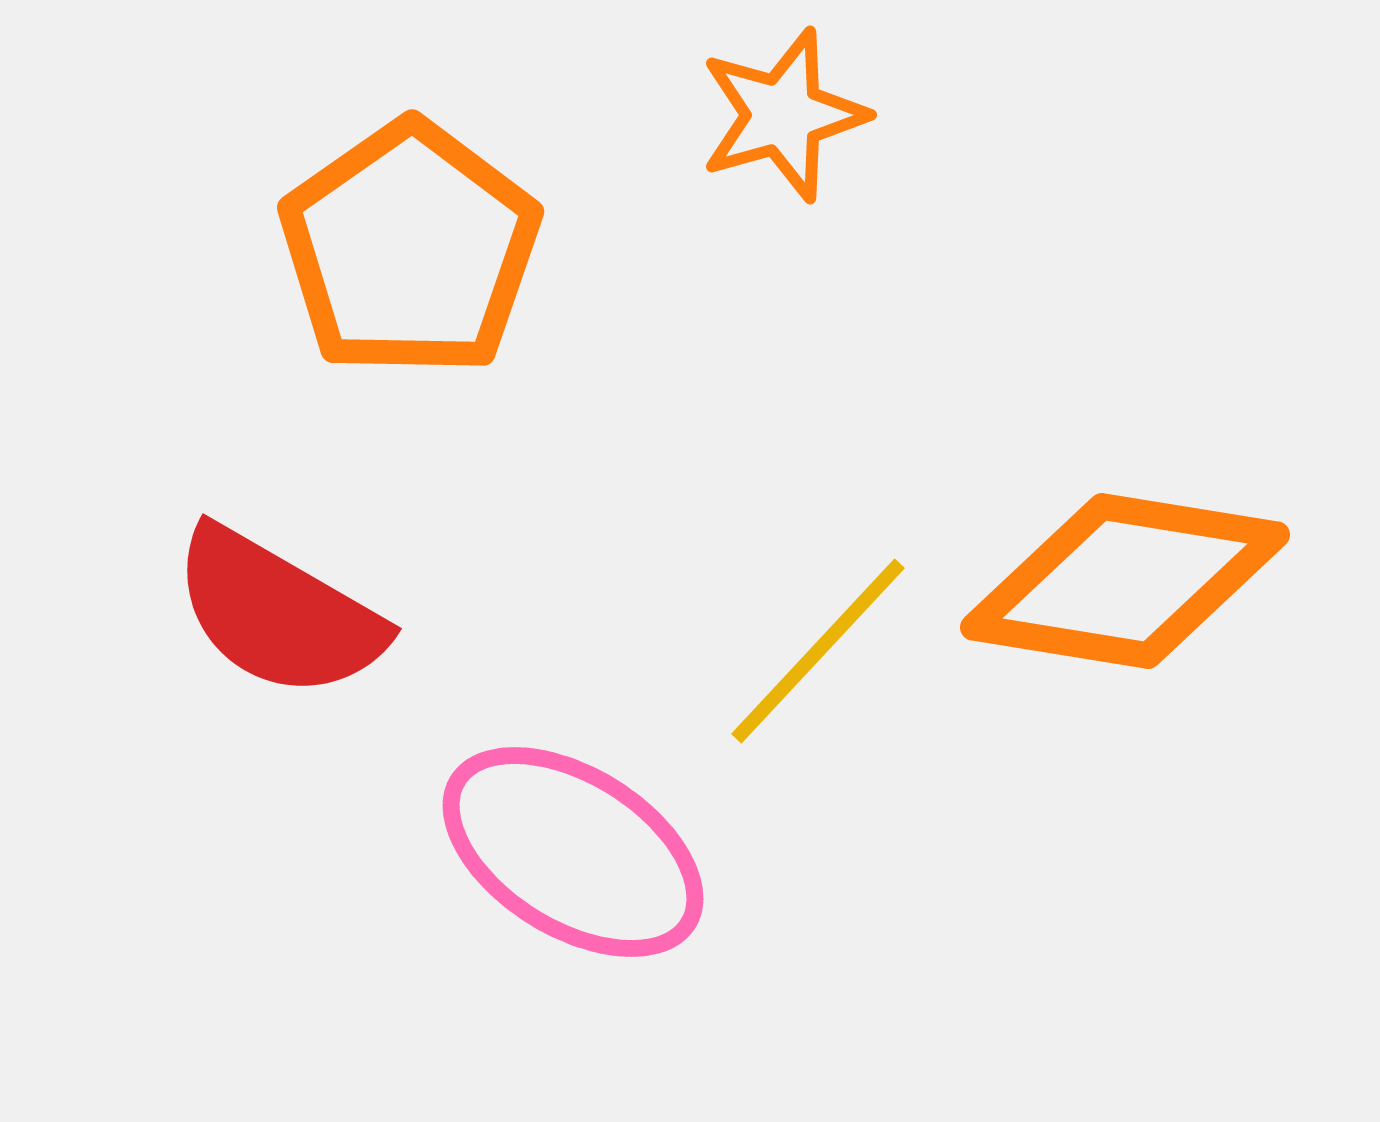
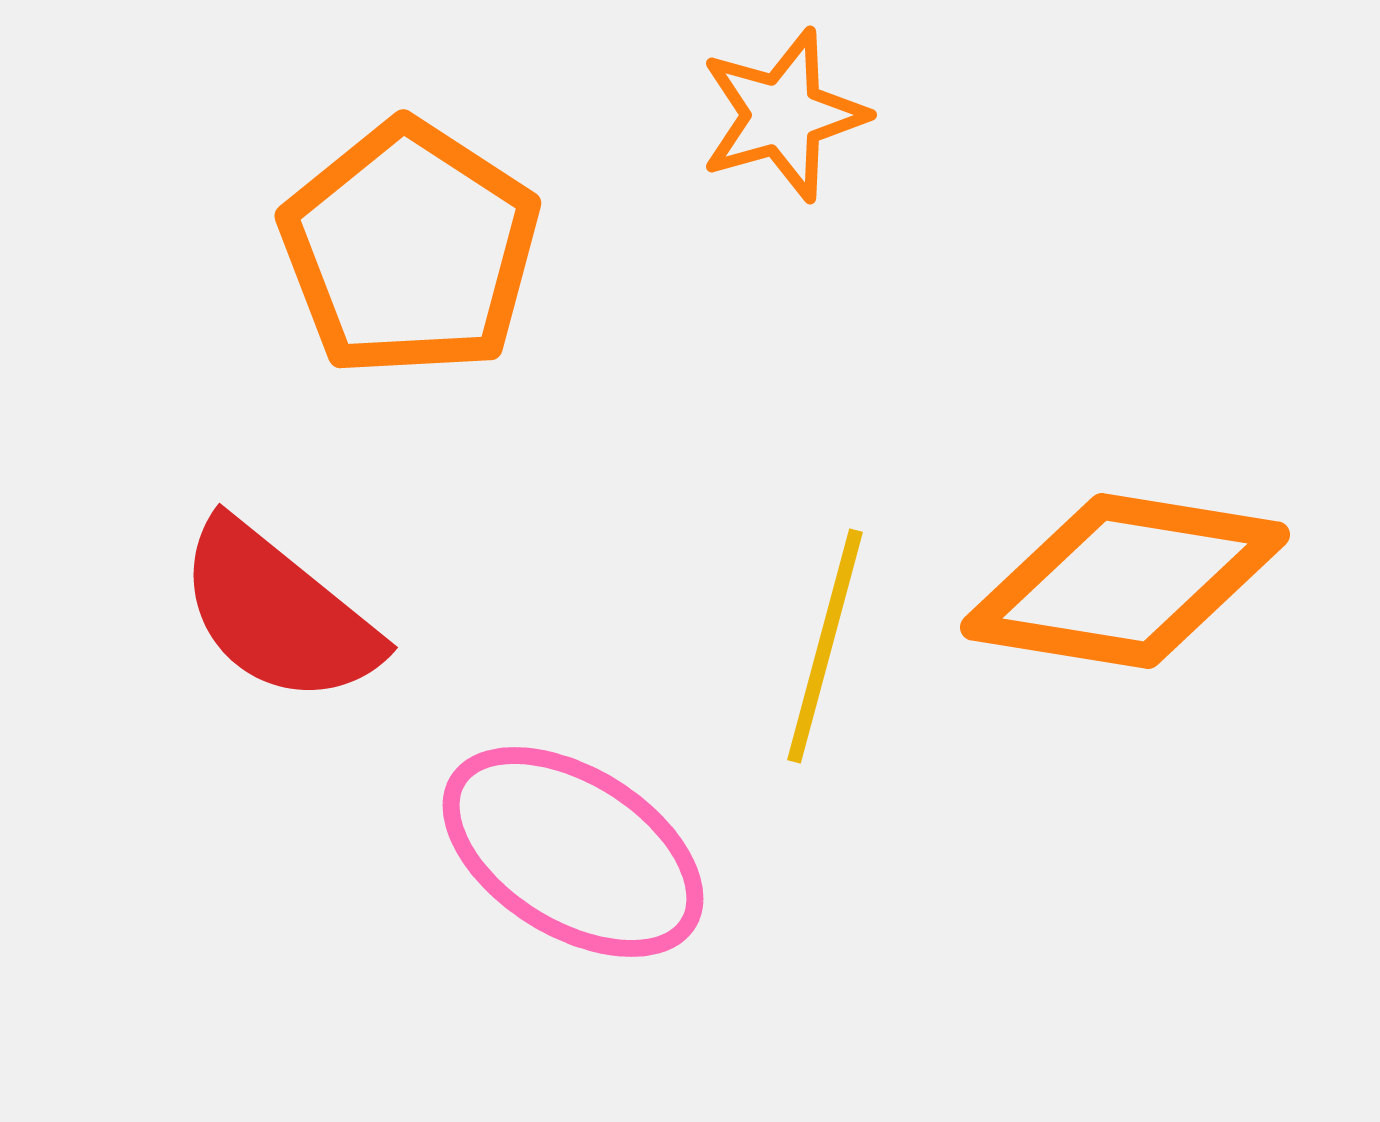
orange pentagon: rotated 4 degrees counterclockwise
red semicircle: rotated 9 degrees clockwise
yellow line: moved 7 px right, 5 px up; rotated 28 degrees counterclockwise
